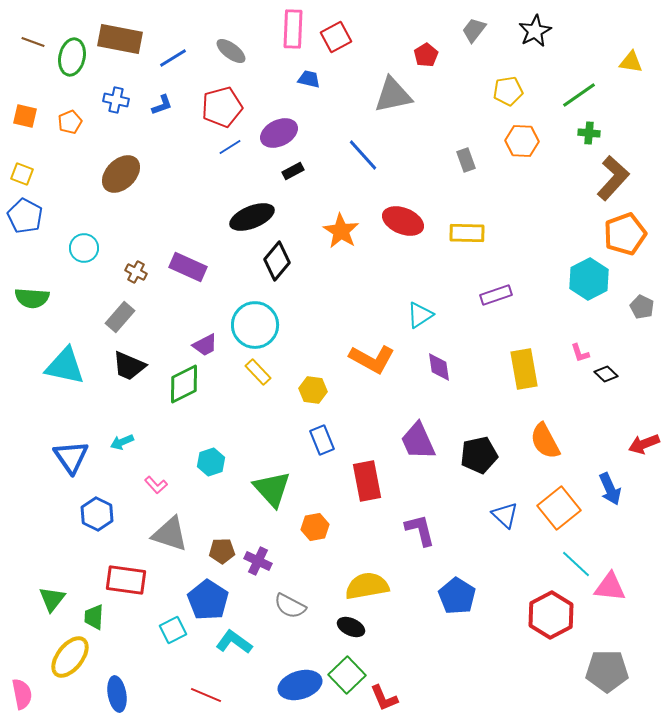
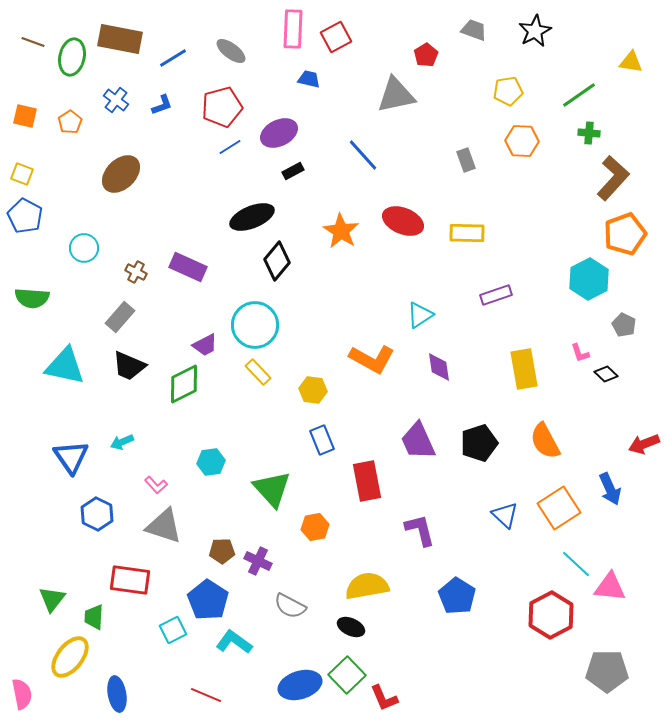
gray trapezoid at (474, 30): rotated 72 degrees clockwise
gray triangle at (393, 95): moved 3 px right
blue cross at (116, 100): rotated 25 degrees clockwise
orange pentagon at (70, 122): rotated 10 degrees counterclockwise
gray pentagon at (642, 307): moved 18 px left, 18 px down
black pentagon at (479, 455): moved 12 px up; rotated 6 degrees counterclockwise
cyan hexagon at (211, 462): rotated 12 degrees clockwise
orange square at (559, 508): rotated 6 degrees clockwise
gray triangle at (170, 534): moved 6 px left, 8 px up
red rectangle at (126, 580): moved 4 px right
